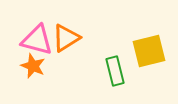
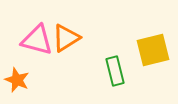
yellow square: moved 4 px right, 1 px up
orange star: moved 16 px left, 14 px down
